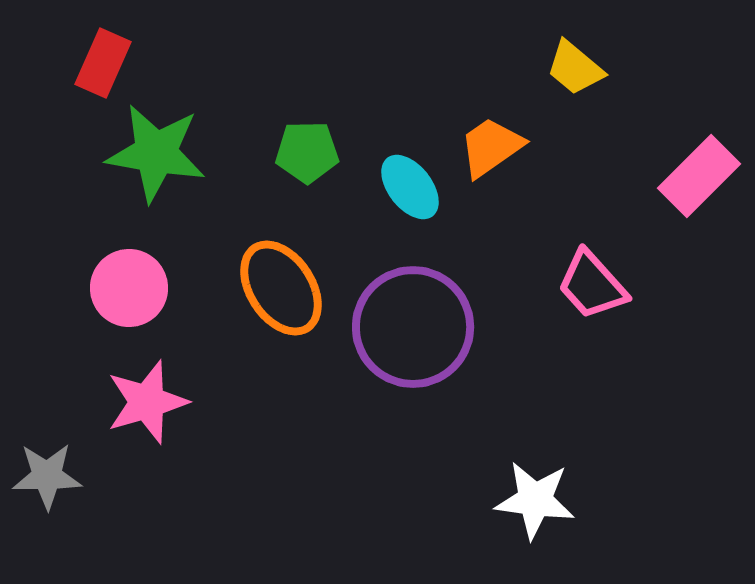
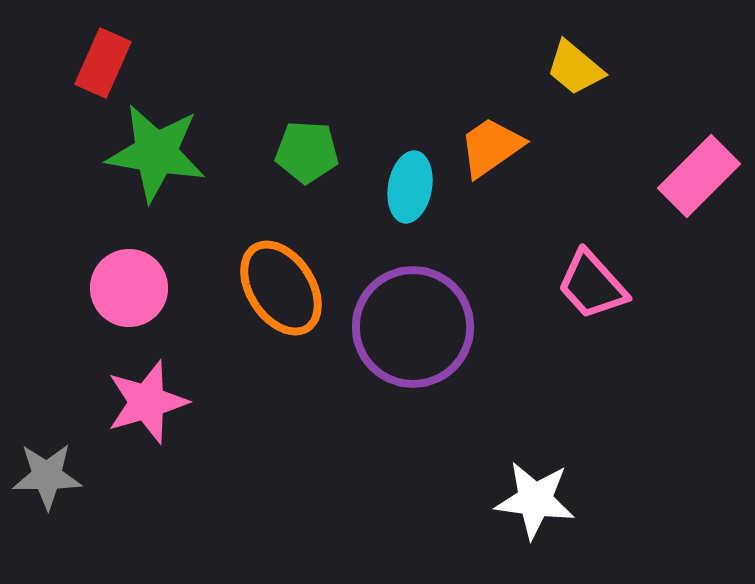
green pentagon: rotated 4 degrees clockwise
cyan ellipse: rotated 48 degrees clockwise
